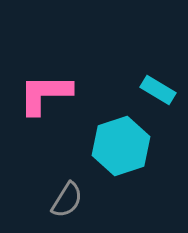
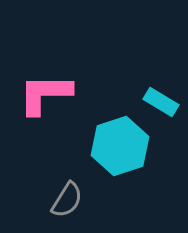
cyan rectangle: moved 3 px right, 12 px down
cyan hexagon: moved 1 px left
